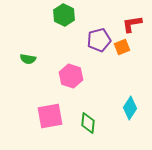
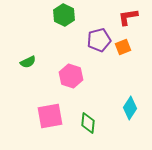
red L-shape: moved 4 px left, 7 px up
orange square: moved 1 px right
green semicircle: moved 3 px down; rotated 35 degrees counterclockwise
